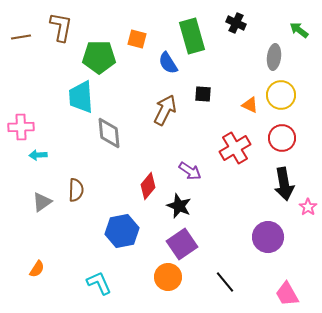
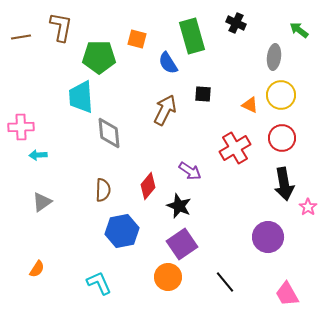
brown semicircle: moved 27 px right
